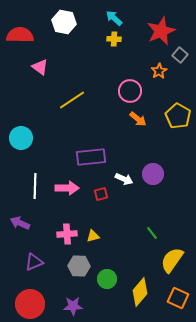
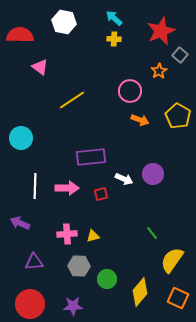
orange arrow: moved 2 px right, 1 px down; rotated 18 degrees counterclockwise
purple triangle: rotated 18 degrees clockwise
